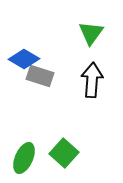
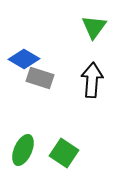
green triangle: moved 3 px right, 6 px up
gray rectangle: moved 2 px down
green square: rotated 8 degrees counterclockwise
green ellipse: moved 1 px left, 8 px up
